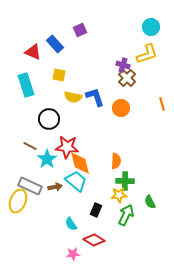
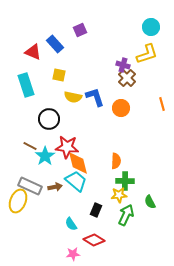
cyan star: moved 2 px left, 3 px up
orange diamond: moved 2 px left
